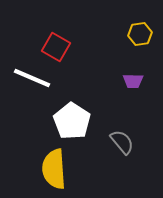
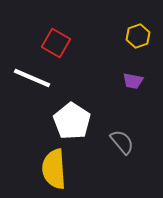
yellow hexagon: moved 2 px left, 2 px down; rotated 10 degrees counterclockwise
red square: moved 4 px up
purple trapezoid: rotated 10 degrees clockwise
